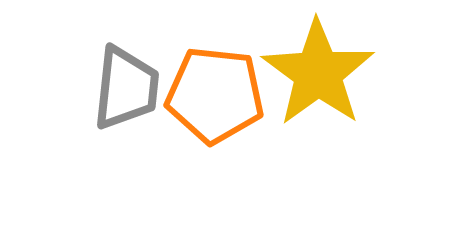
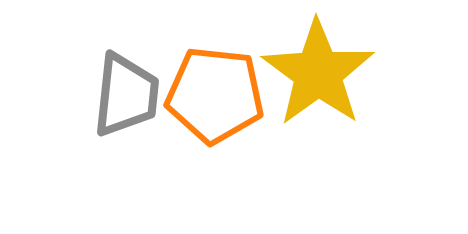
gray trapezoid: moved 7 px down
